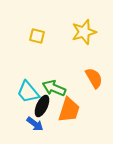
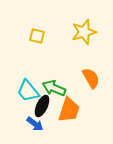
orange semicircle: moved 3 px left
cyan trapezoid: moved 1 px up
